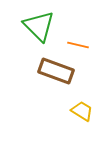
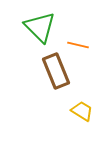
green triangle: moved 1 px right, 1 px down
brown rectangle: rotated 48 degrees clockwise
